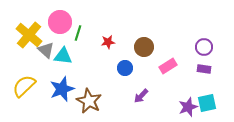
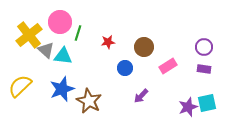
yellow cross: rotated 12 degrees clockwise
yellow semicircle: moved 4 px left
